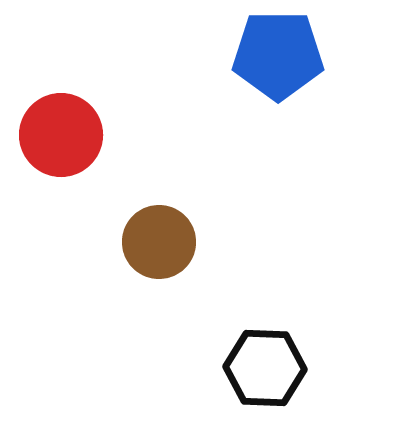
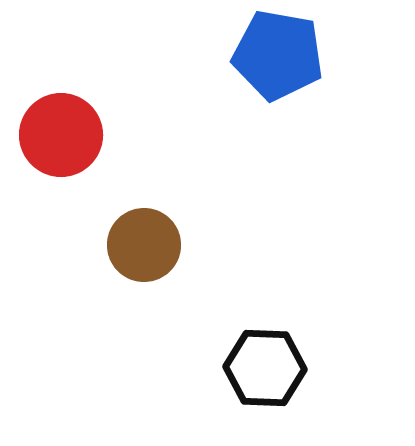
blue pentagon: rotated 10 degrees clockwise
brown circle: moved 15 px left, 3 px down
